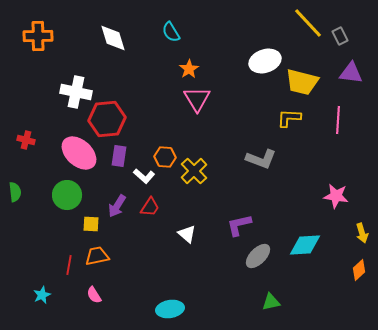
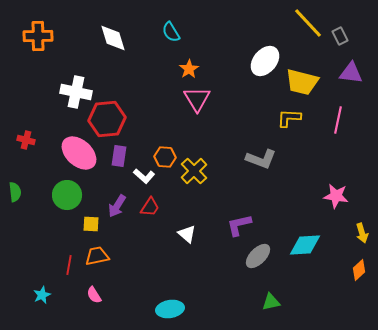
white ellipse: rotated 32 degrees counterclockwise
pink line: rotated 8 degrees clockwise
